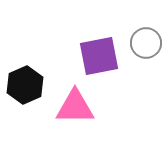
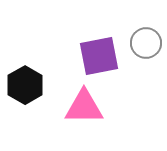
black hexagon: rotated 6 degrees counterclockwise
pink triangle: moved 9 px right
